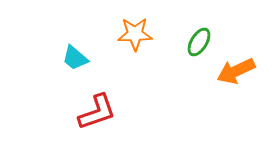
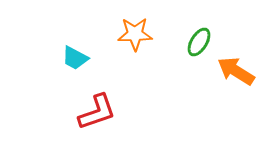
cyan trapezoid: rotated 12 degrees counterclockwise
orange arrow: rotated 57 degrees clockwise
